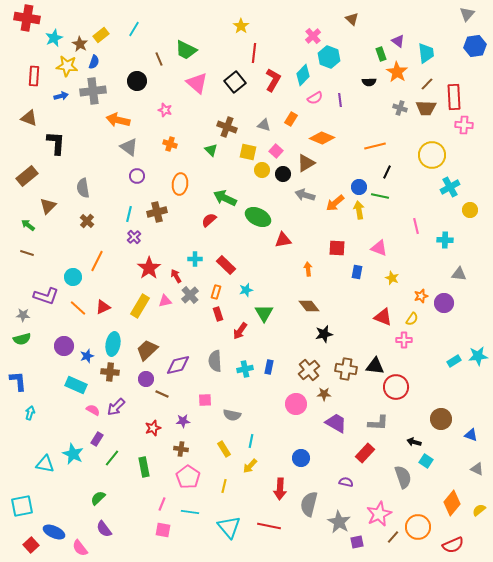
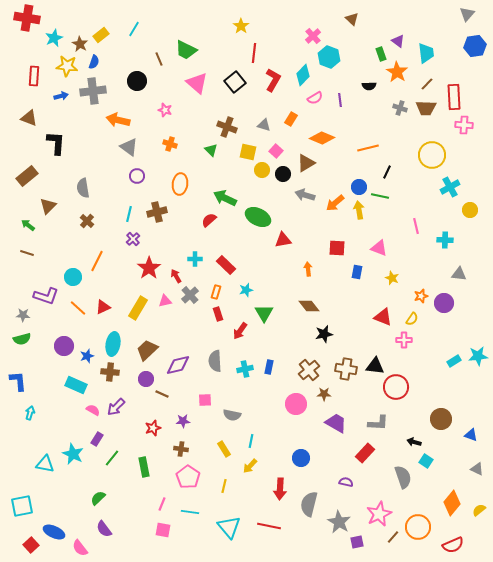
black semicircle at (369, 82): moved 4 px down
orange line at (375, 146): moved 7 px left, 2 px down
purple cross at (134, 237): moved 1 px left, 2 px down
yellow rectangle at (140, 306): moved 2 px left, 2 px down
